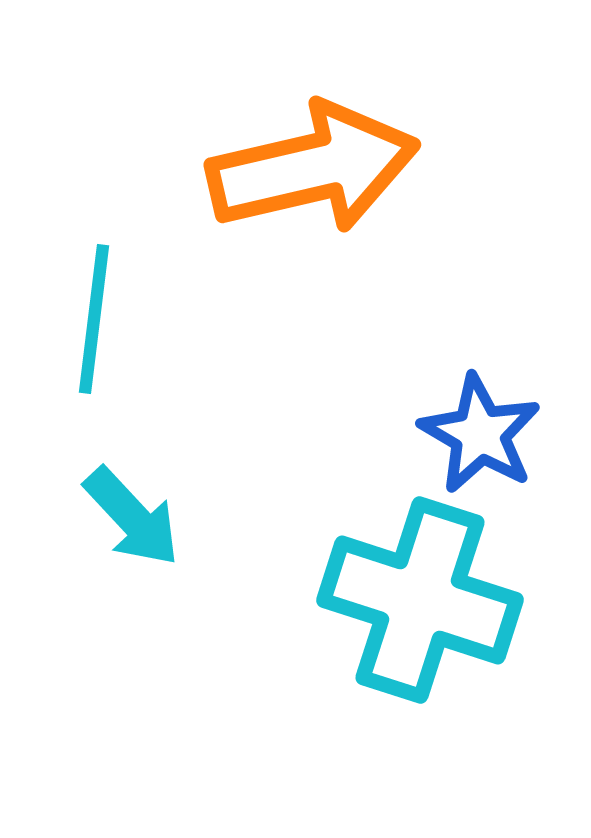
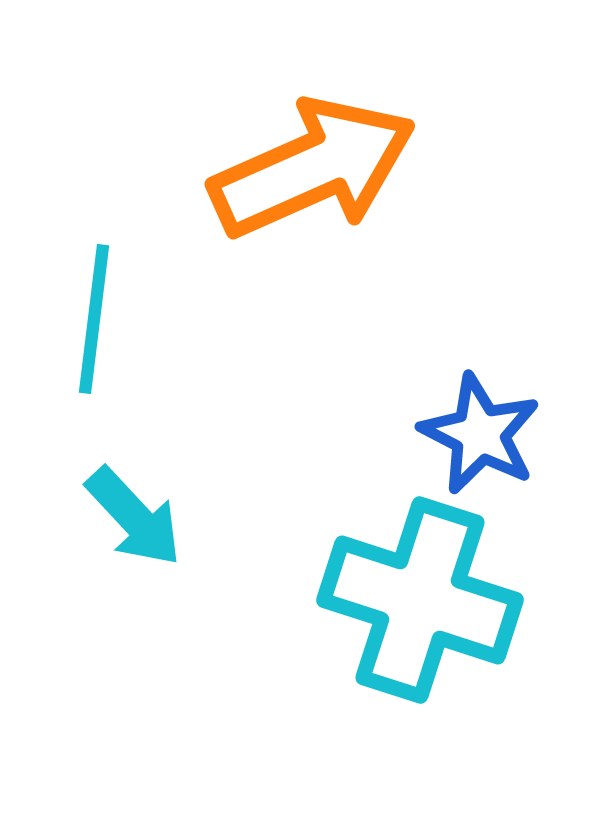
orange arrow: rotated 11 degrees counterclockwise
blue star: rotated 3 degrees counterclockwise
cyan arrow: moved 2 px right
